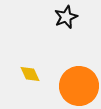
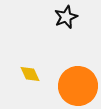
orange circle: moved 1 px left
